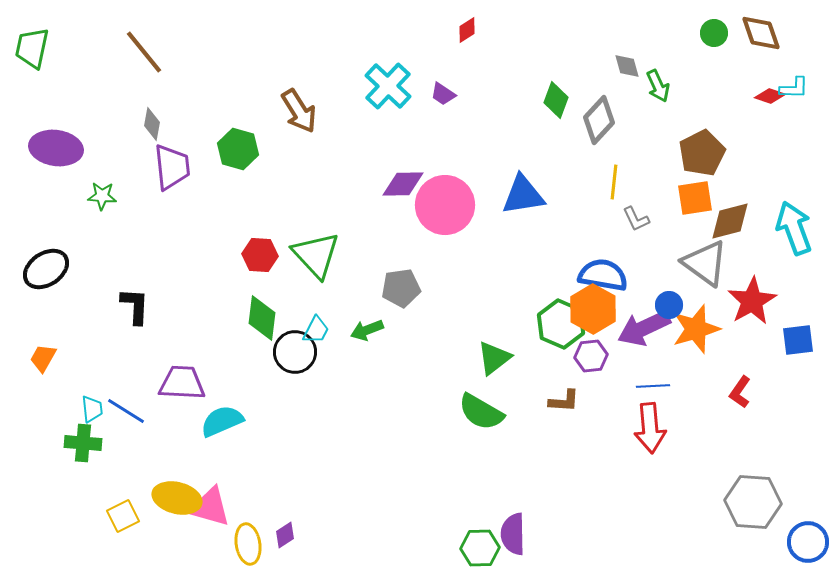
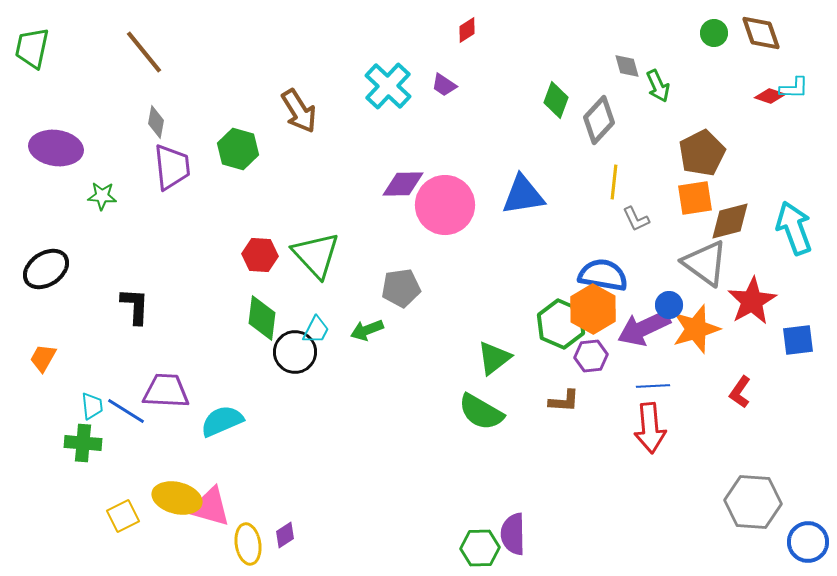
purple trapezoid at (443, 94): moved 1 px right, 9 px up
gray diamond at (152, 124): moved 4 px right, 2 px up
purple trapezoid at (182, 383): moved 16 px left, 8 px down
cyan trapezoid at (92, 409): moved 3 px up
